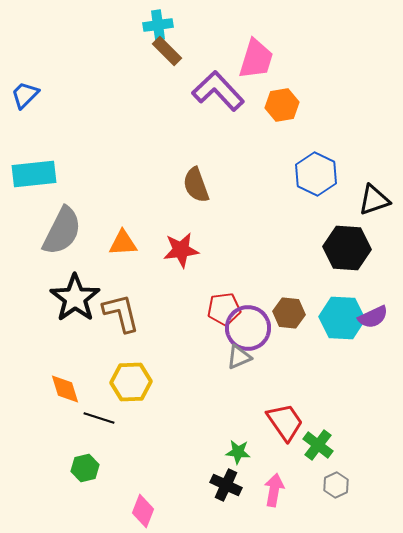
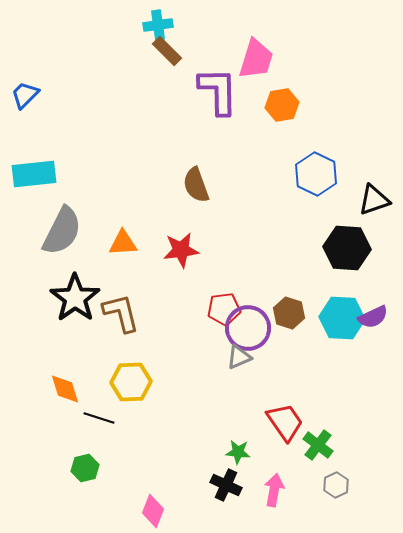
purple L-shape: rotated 42 degrees clockwise
brown hexagon: rotated 12 degrees clockwise
pink diamond: moved 10 px right
